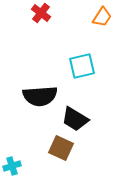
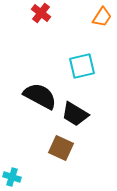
black semicircle: rotated 148 degrees counterclockwise
black trapezoid: moved 5 px up
cyan cross: moved 11 px down; rotated 36 degrees clockwise
